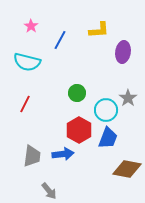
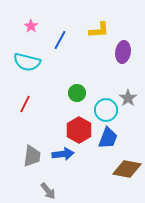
gray arrow: moved 1 px left
